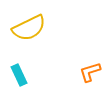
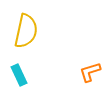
yellow semicircle: moved 3 px left, 3 px down; rotated 52 degrees counterclockwise
